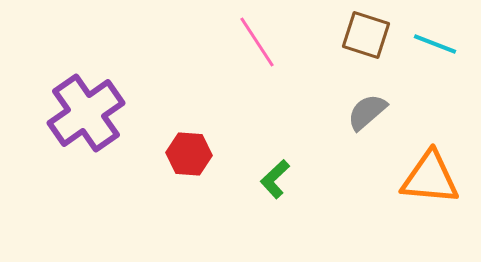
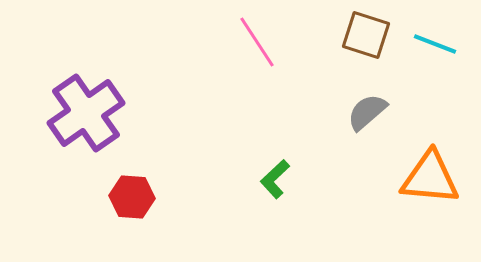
red hexagon: moved 57 px left, 43 px down
